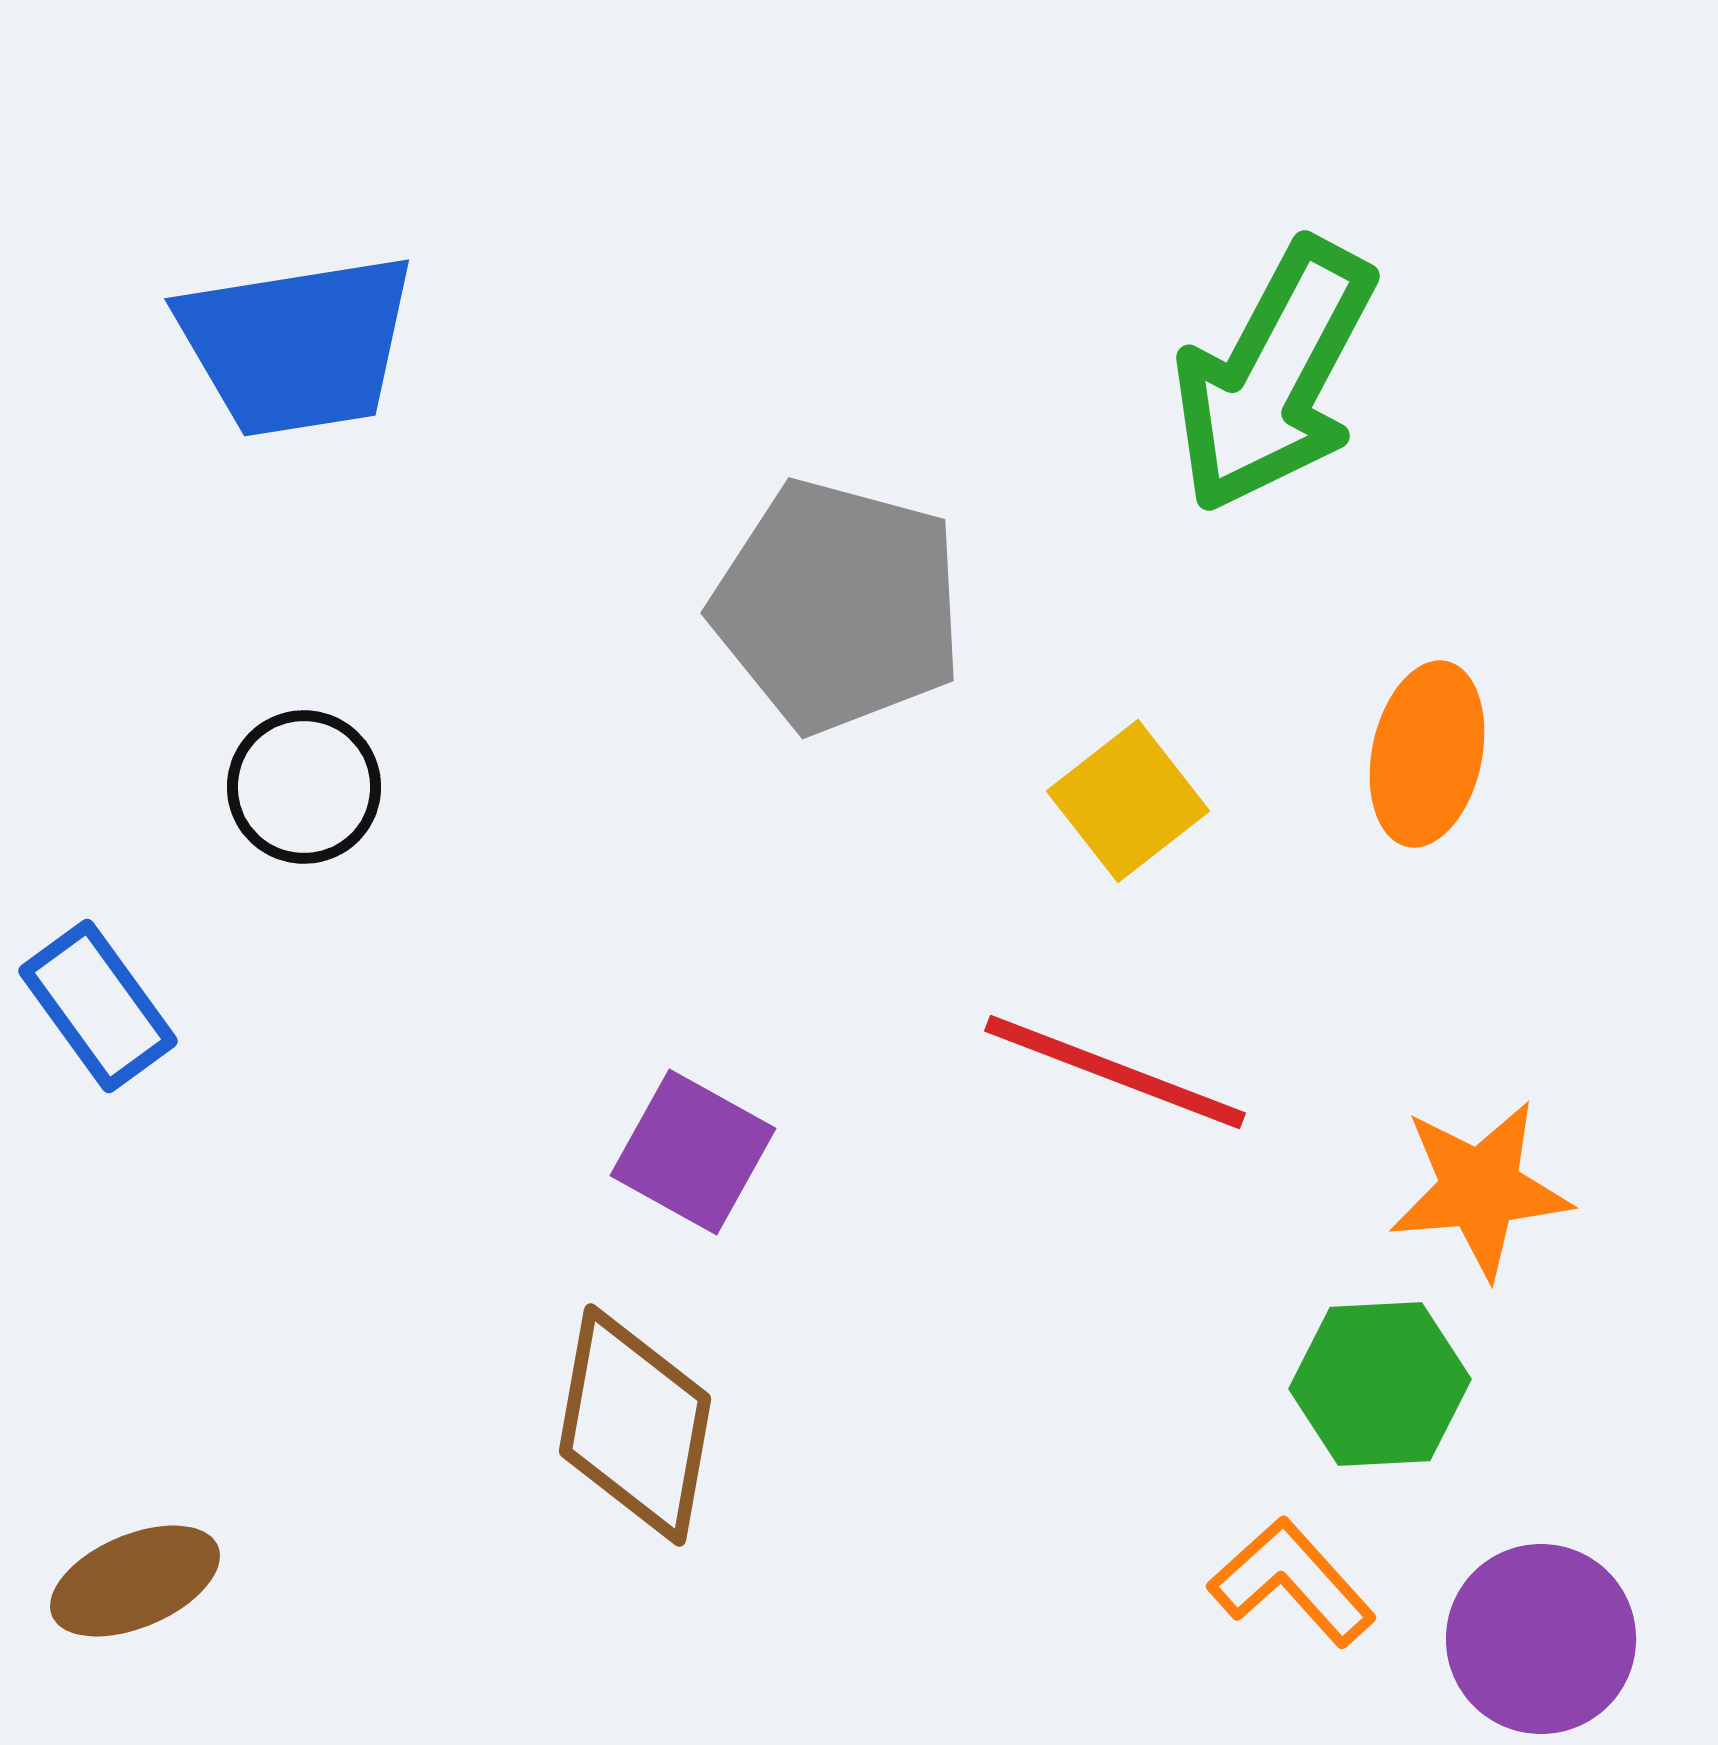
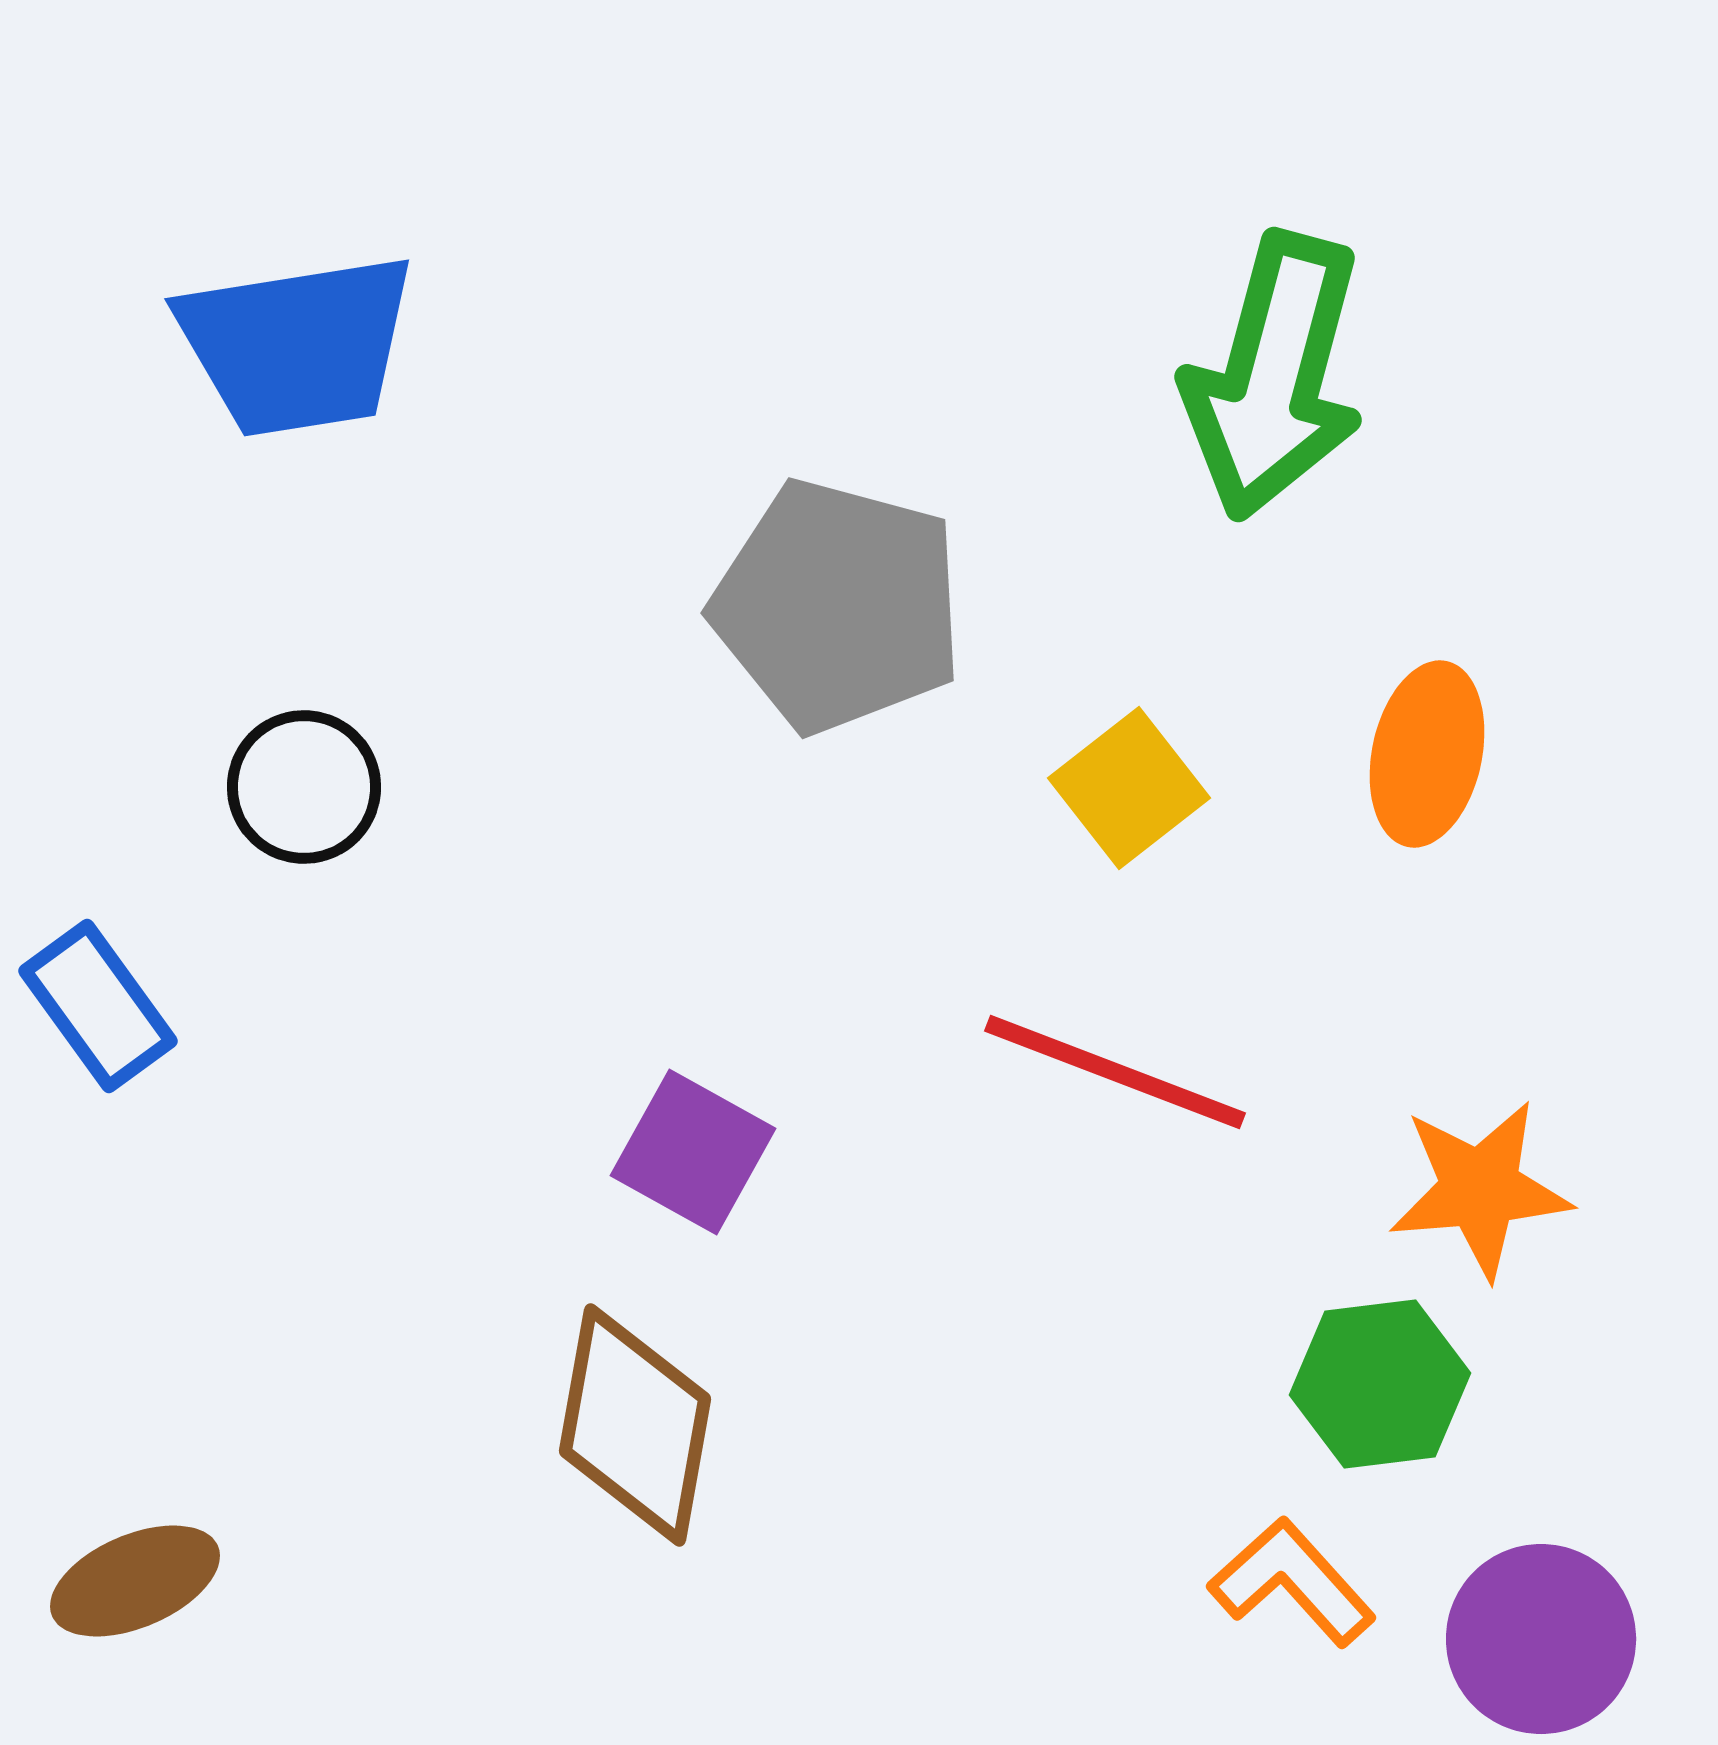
green arrow: rotated 13 degrees counterclockwise
yellow square: moved 1 px right, 13 px up
green hexagon: rotated 4 degrees counterclockwise
